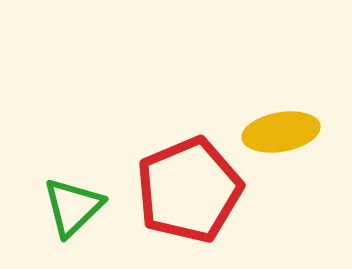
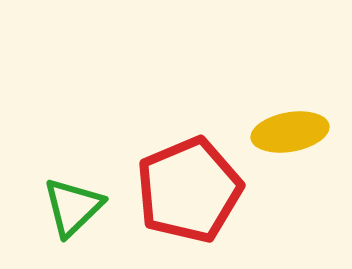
yellow ellipse: moved 9 px right
